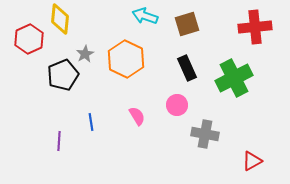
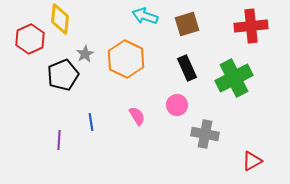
red cross: moved 4 px left, 1 px up
red hexagon: moved 1 px right
purple line: moved 1 px up
